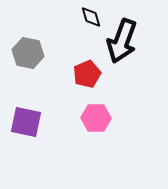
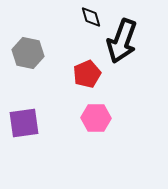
purple square: moved 2 px left, 1 px down; rotated 20 degrees counterclockwise
